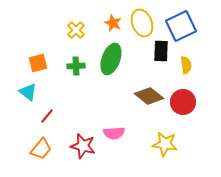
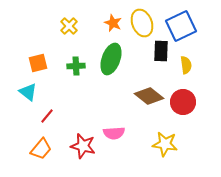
yellow cross: moved 7 px left, 4 px up
